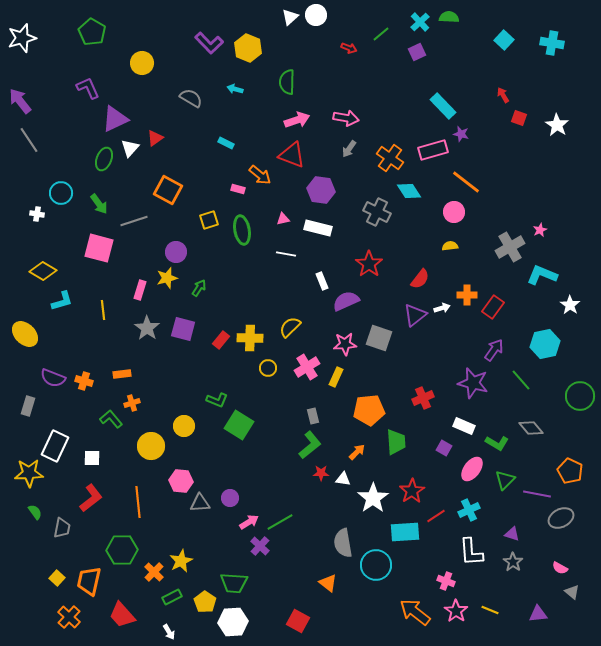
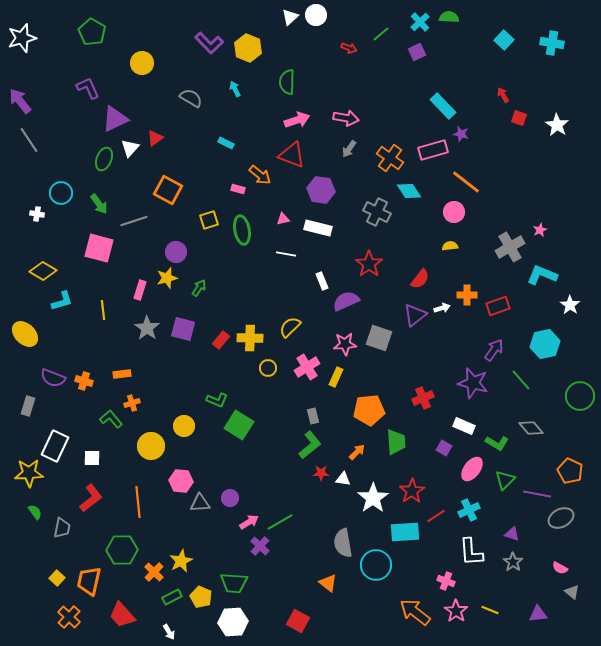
cyan arrow at (235, 89): rotated 49 degrees clockwise
red rectangle at (493, 307): moved 5 px right, 1 px up; rotated 35 degrees clockwise
yellow pentagon at (205, 602): moved 4 px left, 5 px up; rotated 10 degrees counterclockwise
